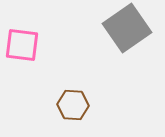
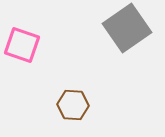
pink square: rotated 12 degrees clockwise
